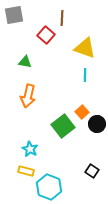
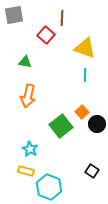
green square: moved 2 px left
